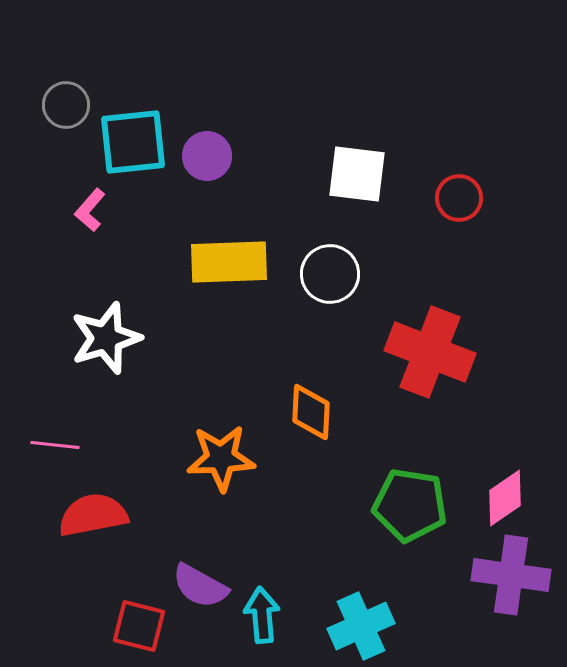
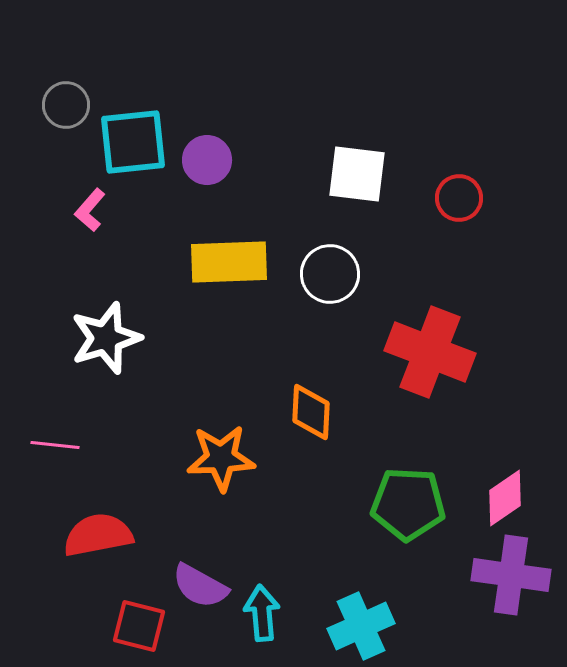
purple circle: moved 4 px down
green pentagon: moved 2 px left, 1 px up; rotated 6 degrees counterclockwise
red semicircle: moved 5 px right, 20 px down
cyan arrow: moved 2 px up
